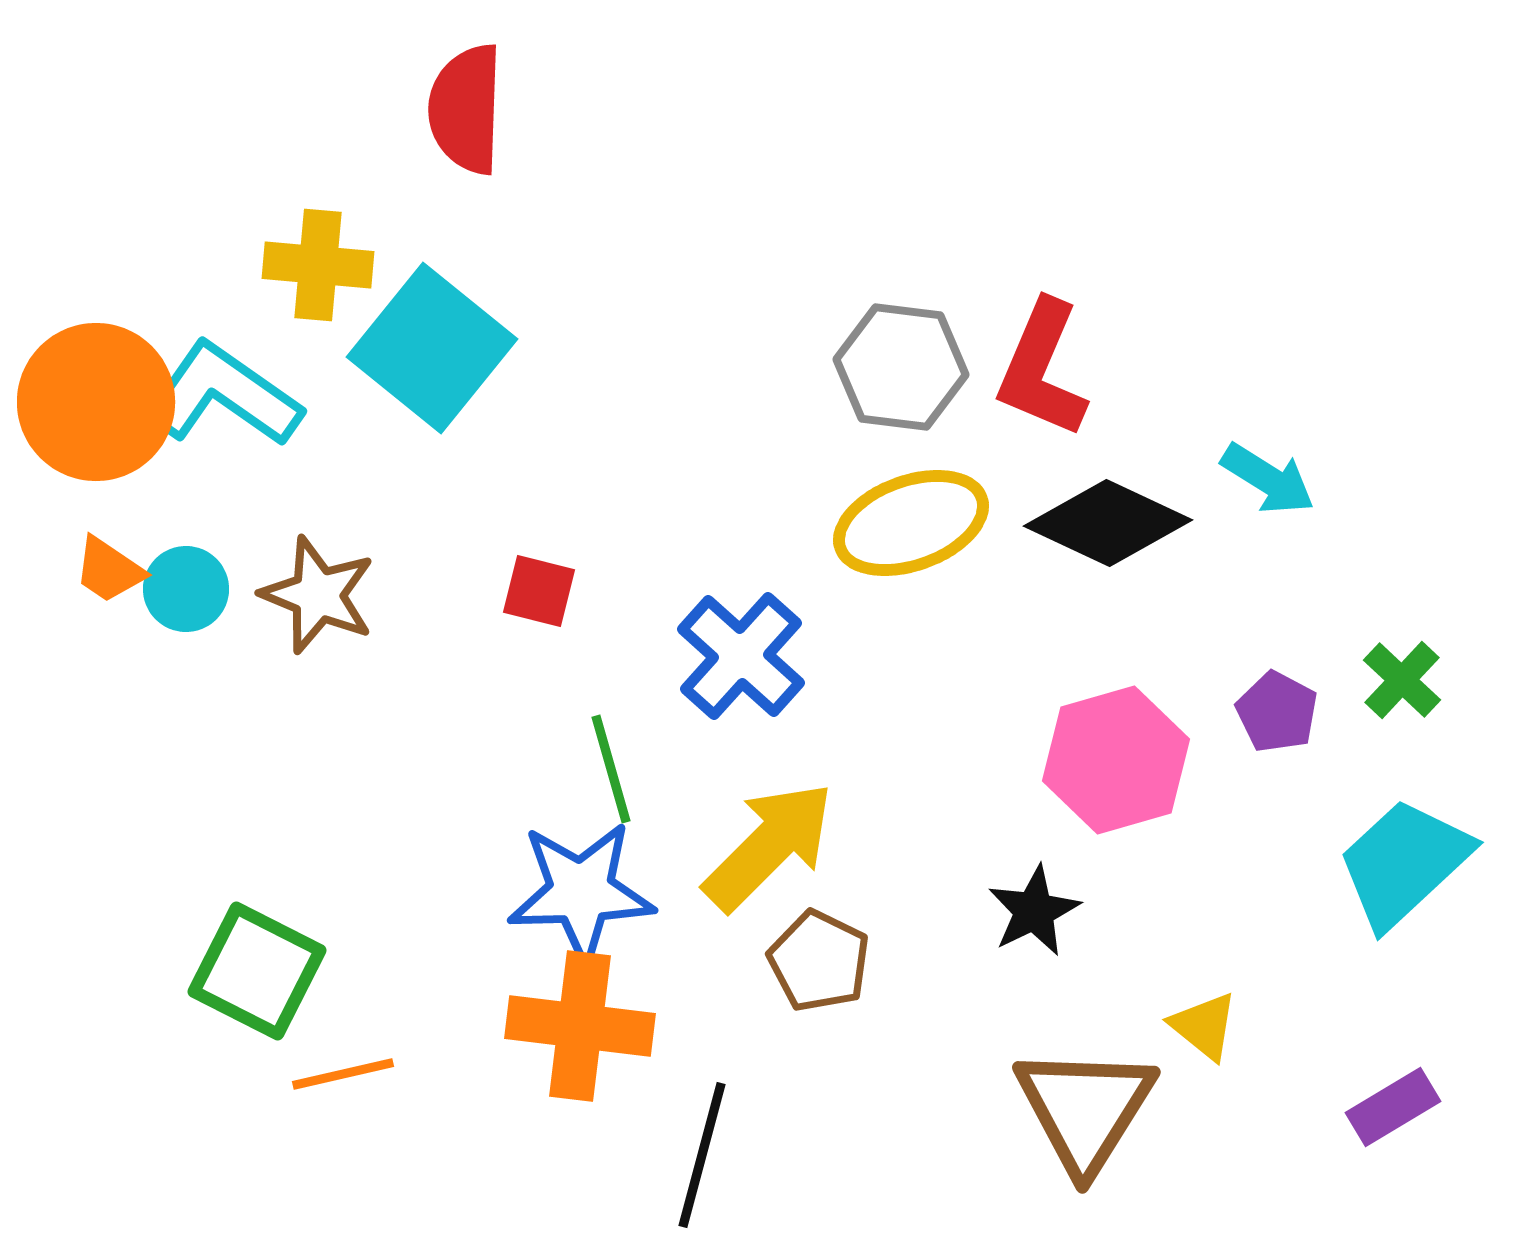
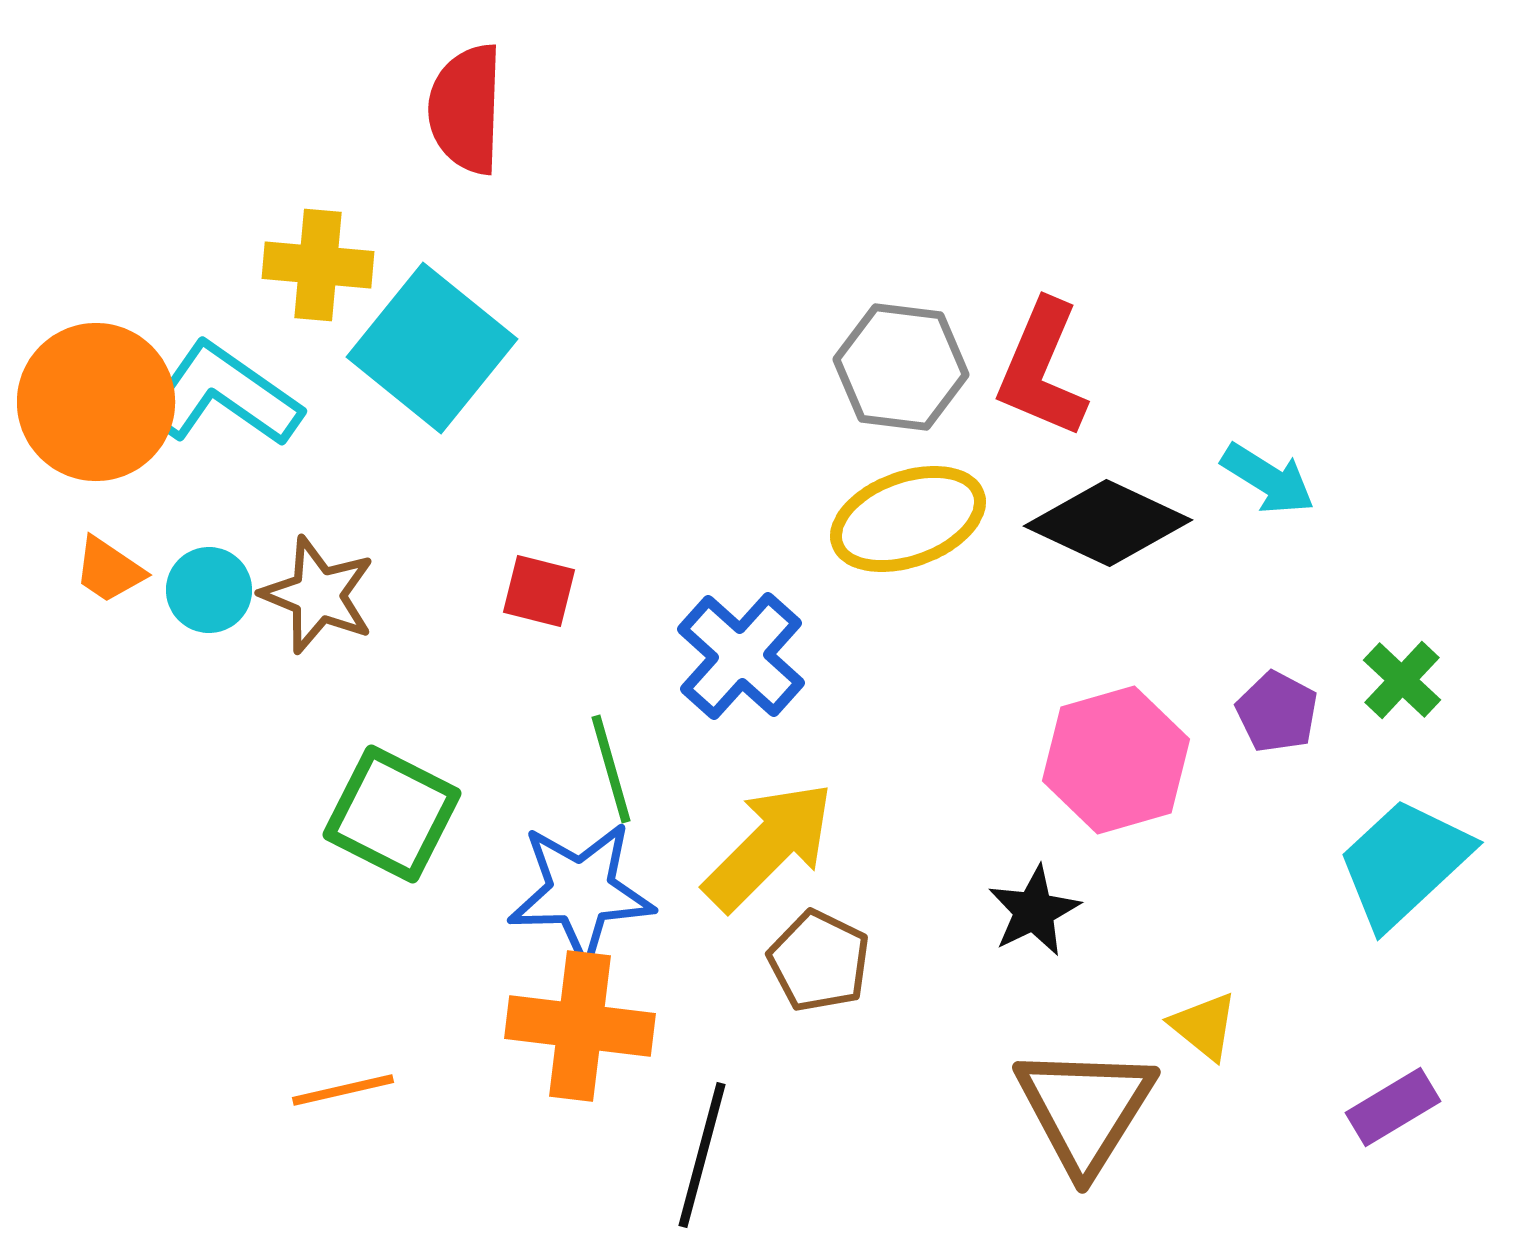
yellow ellipse: moved 3 px left, 4 px up
cyan circle: moved 23 px right, 1 px down
green square: moved 135 px right, 157 px up
orange line: moved 16 px down
